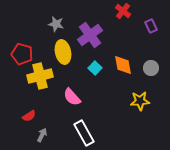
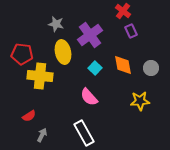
purple rectangle: moved 20 px left, 5 px down
red pentagon: rotated 10 degrees counterclockwise
yellow cross: rotated 20 degrees clockwise
pink semicircle: moved 17 px right
